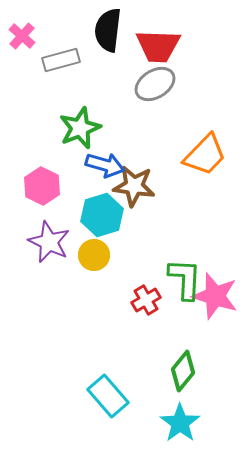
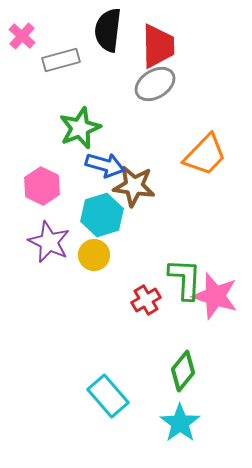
red trapezoid: rotated 93 degrees counterclockwise
